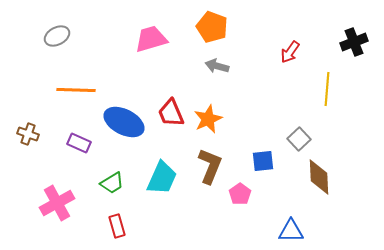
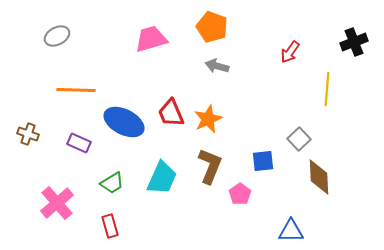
pink cross: rotated 12 degrees counterclockwise
red rectangle: moved 7 px left
